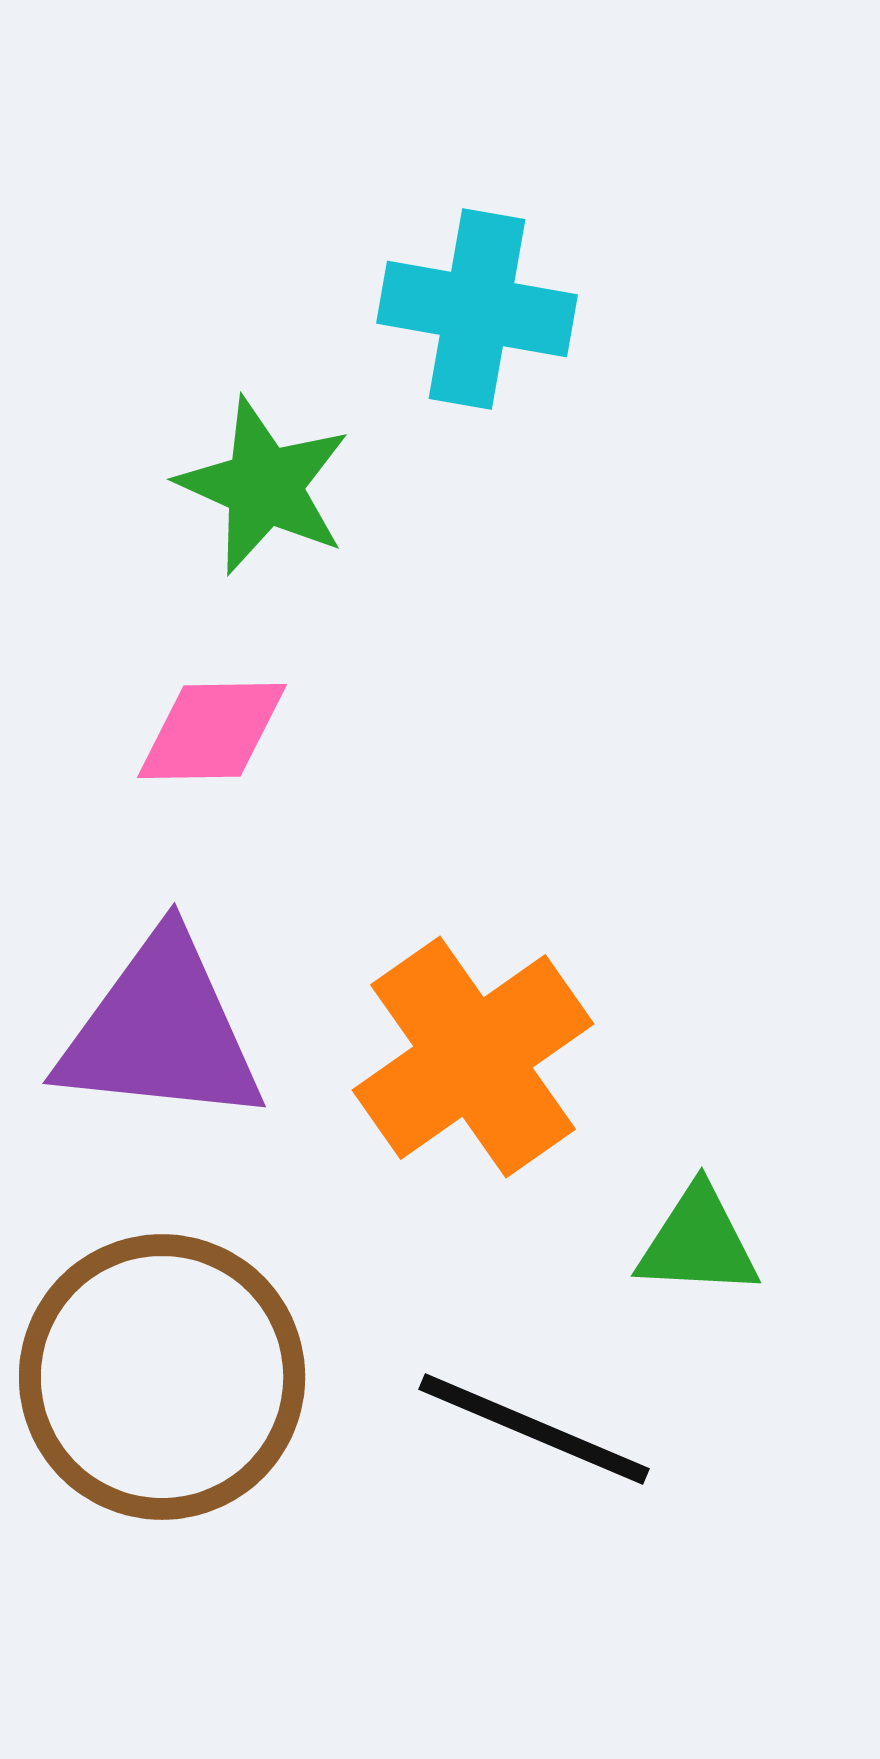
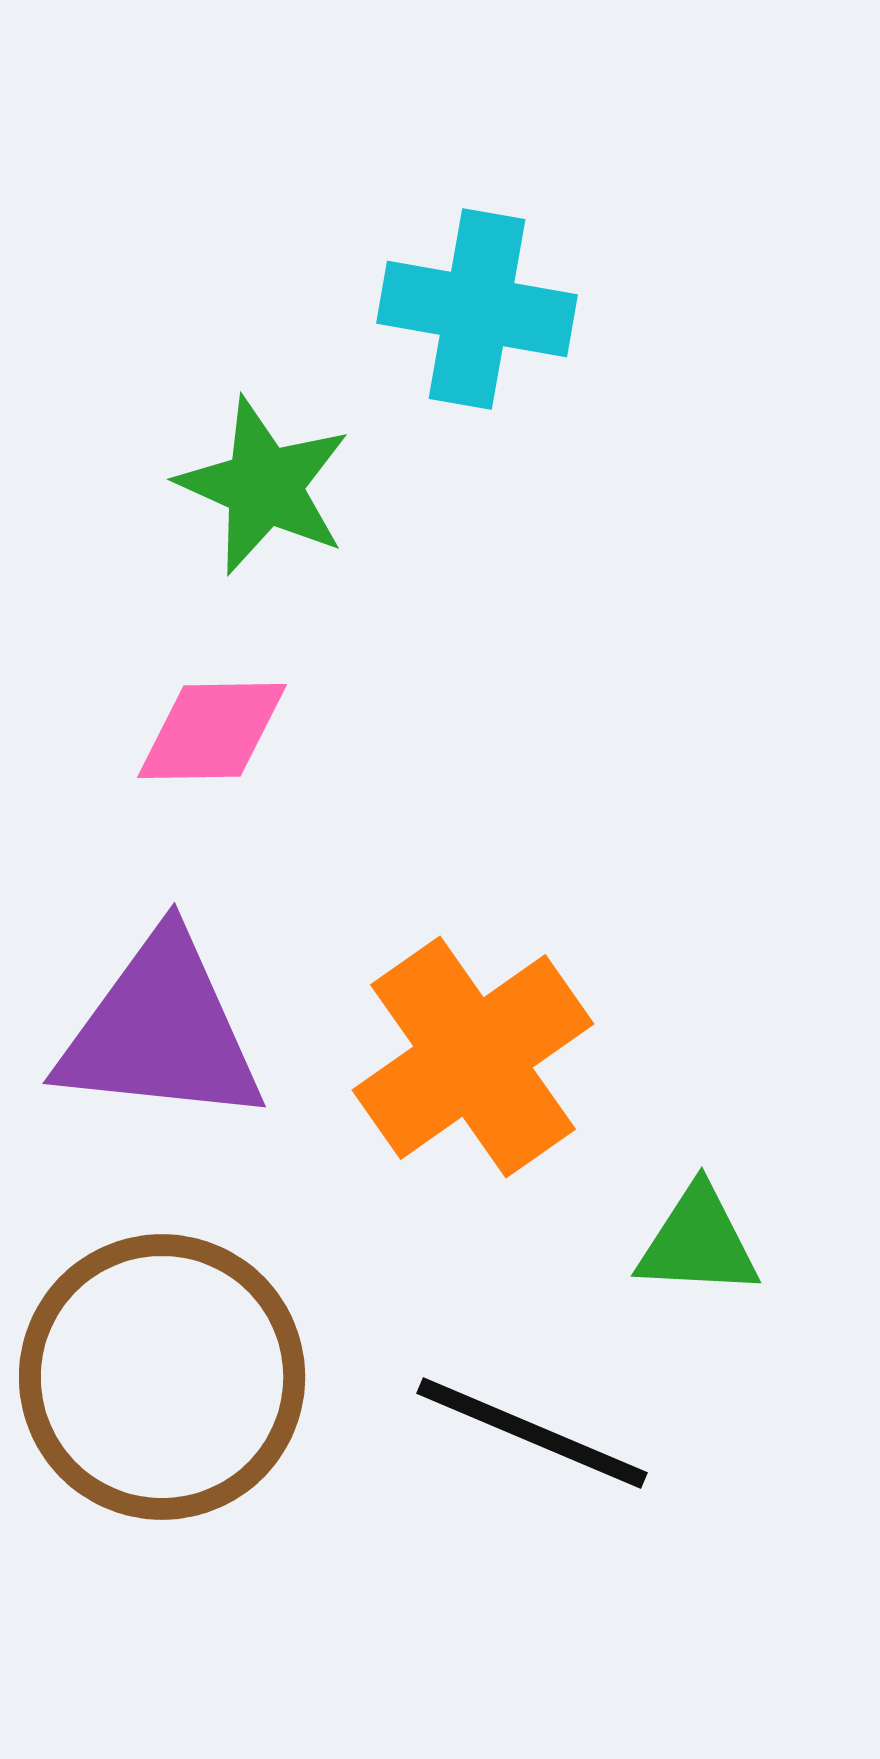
black line: moved 2 px left, 4 px down
